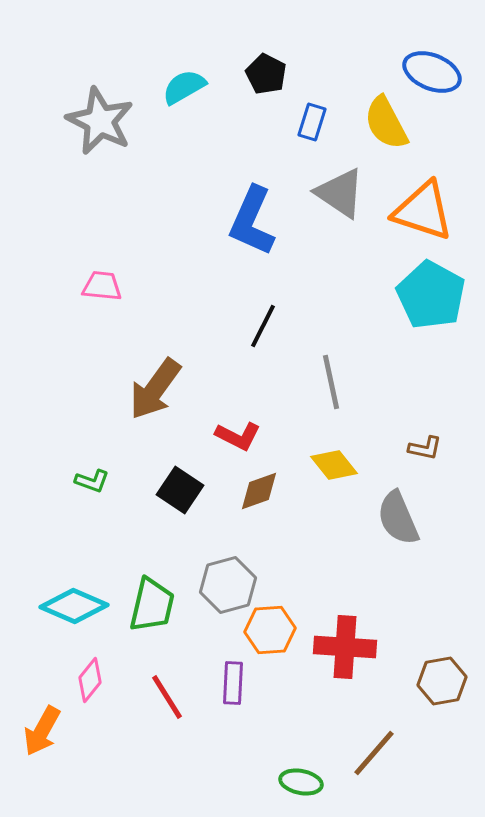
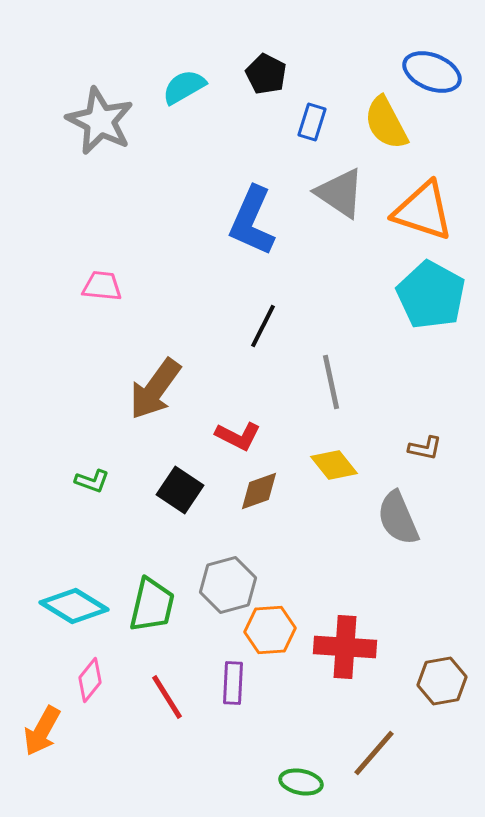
cyan diamond: rotated 8 degrees clockwise
